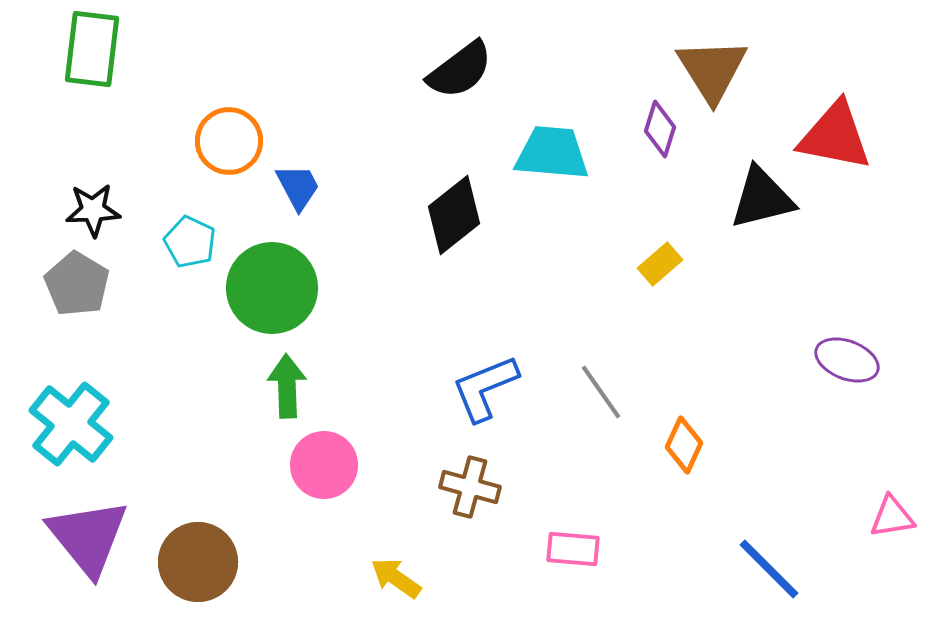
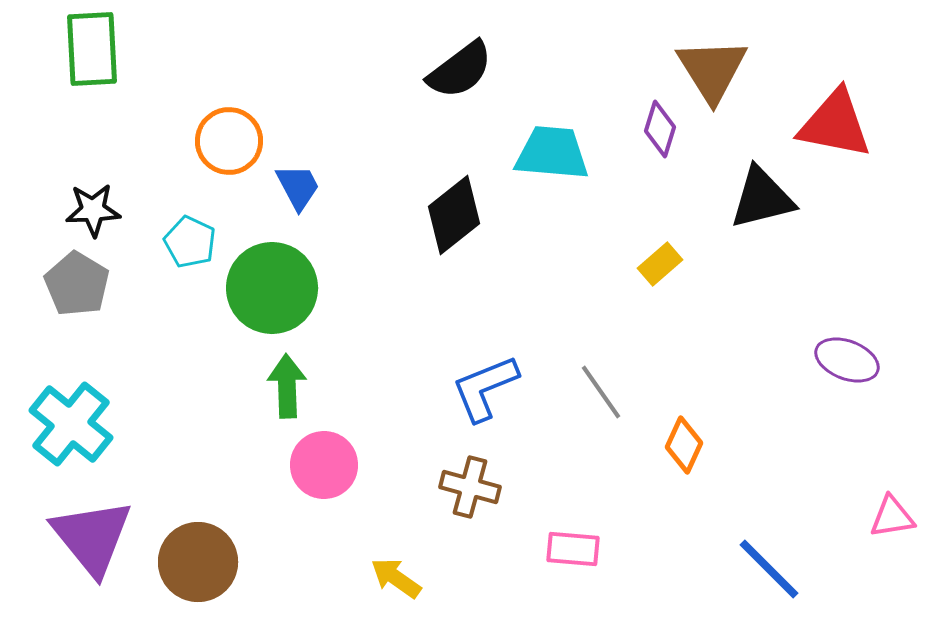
green rectangle: rotated 10 degrees counterclockwise
red triangle: moved 12 px up
purple triangle: moved 4 px right
